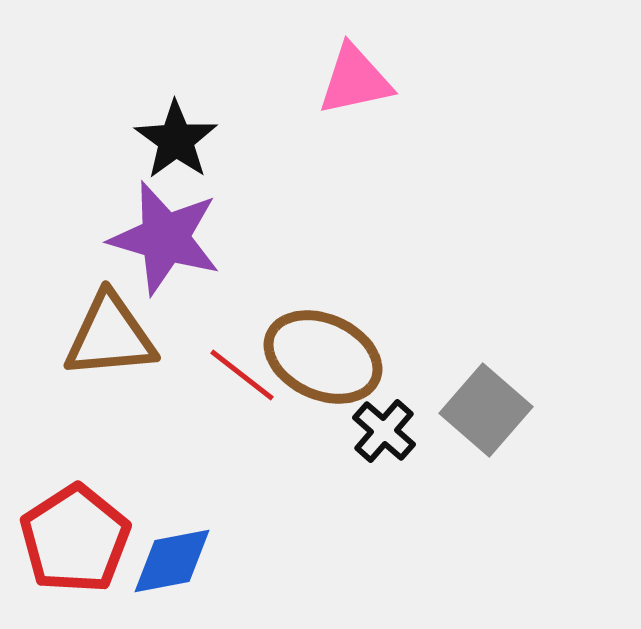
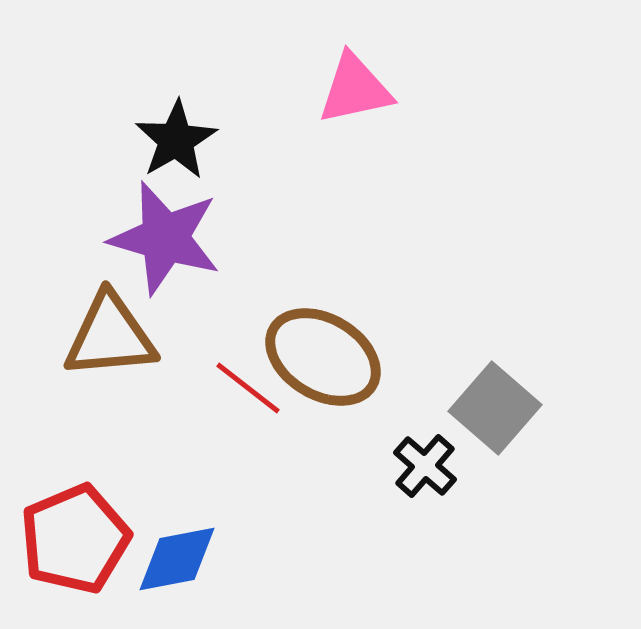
pink triangle: moved 9 px down
black star: rotated 6 degrees clockwise
brown ellipse: rotated 7 degrees clockwise
red line: moved 6 px right, 13 px down
gray square: moved 9 px right, 2 px up
black cross: moved 41 px right, 35 px down
red pentagon: rotated 10 degrees clockwise
blue diamond: moved 5 px right, 2 px up
